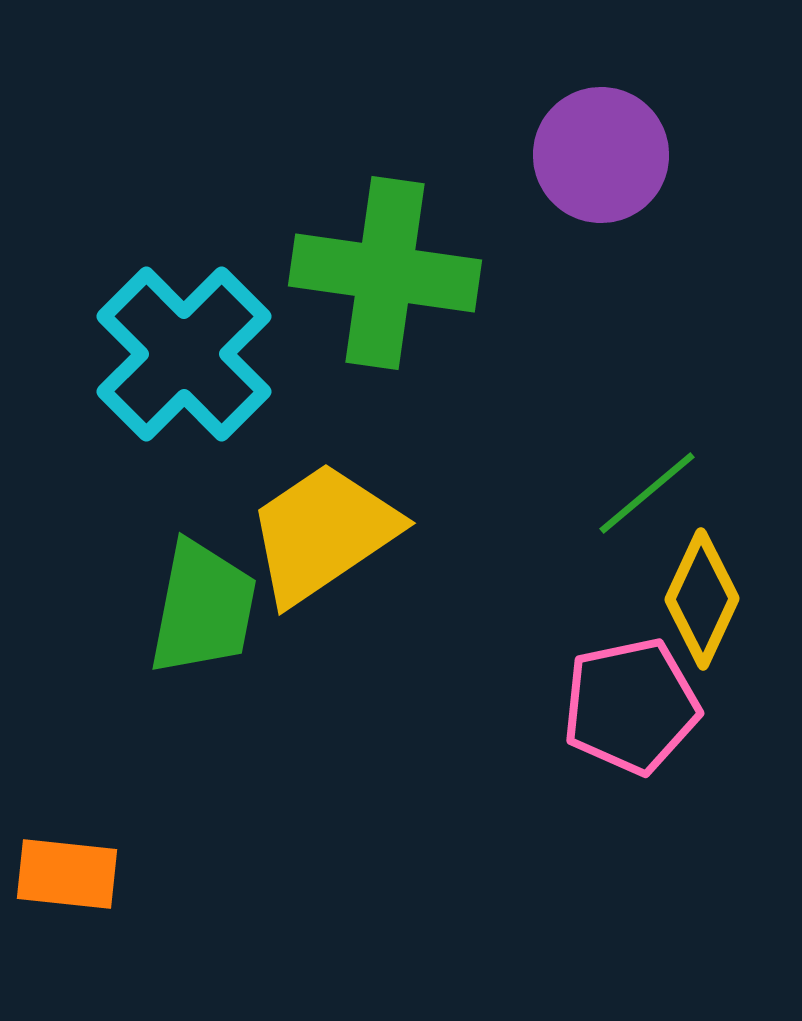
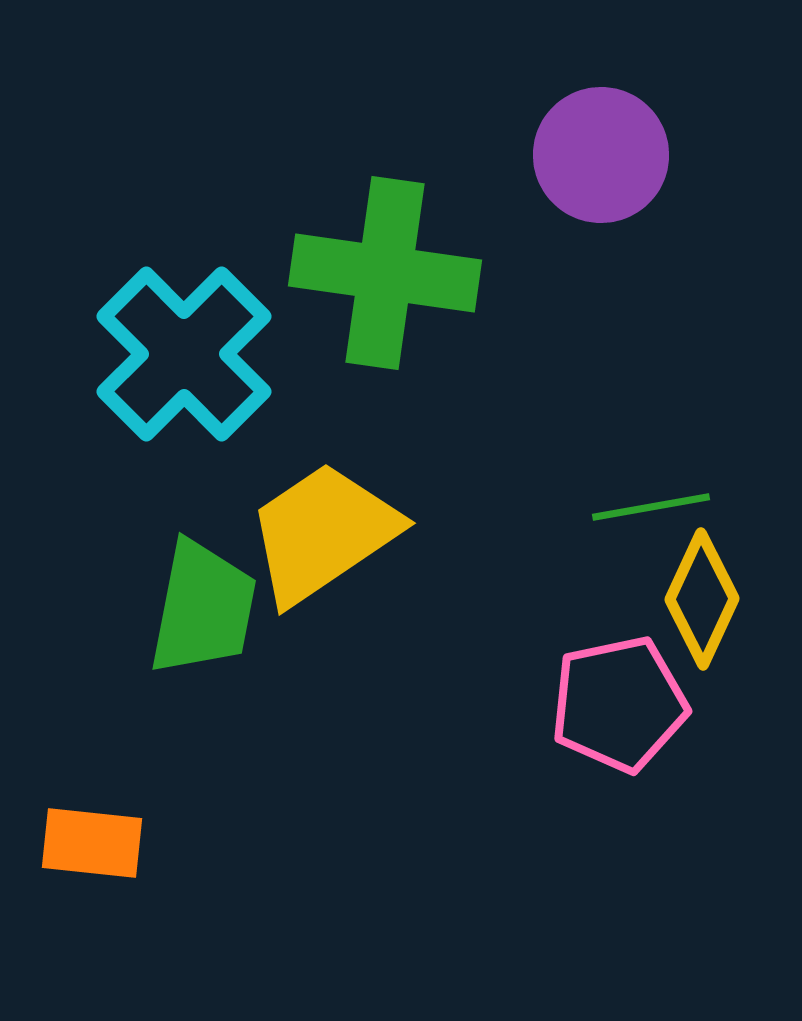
green line: moved 4 px right, 14 px down; rotated 30 degrees clockwise
pink pentagon: moved 12 px left, 2 px up
orange rectangle: moved 25 px right, 31 px up
